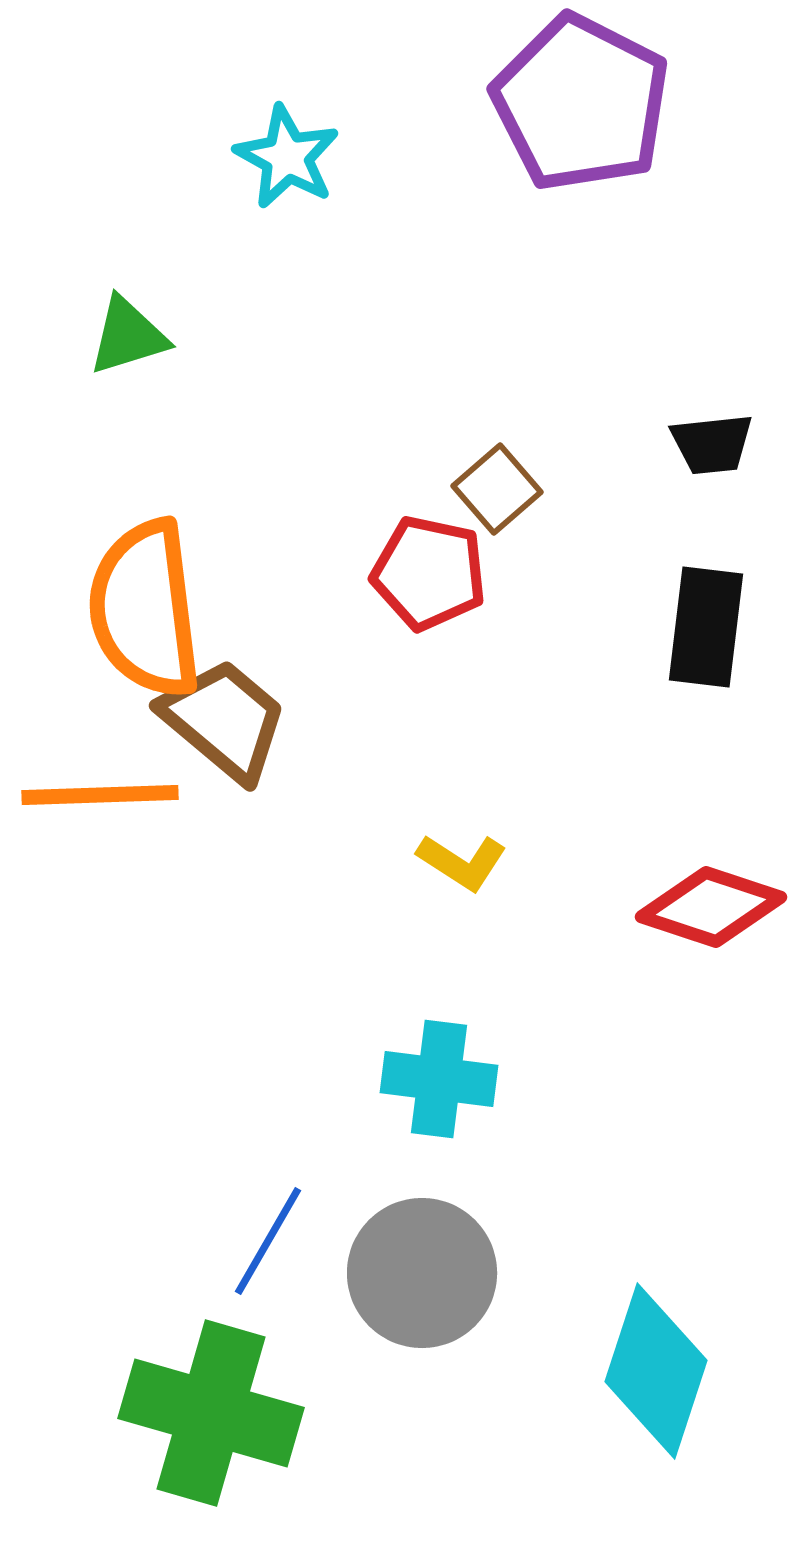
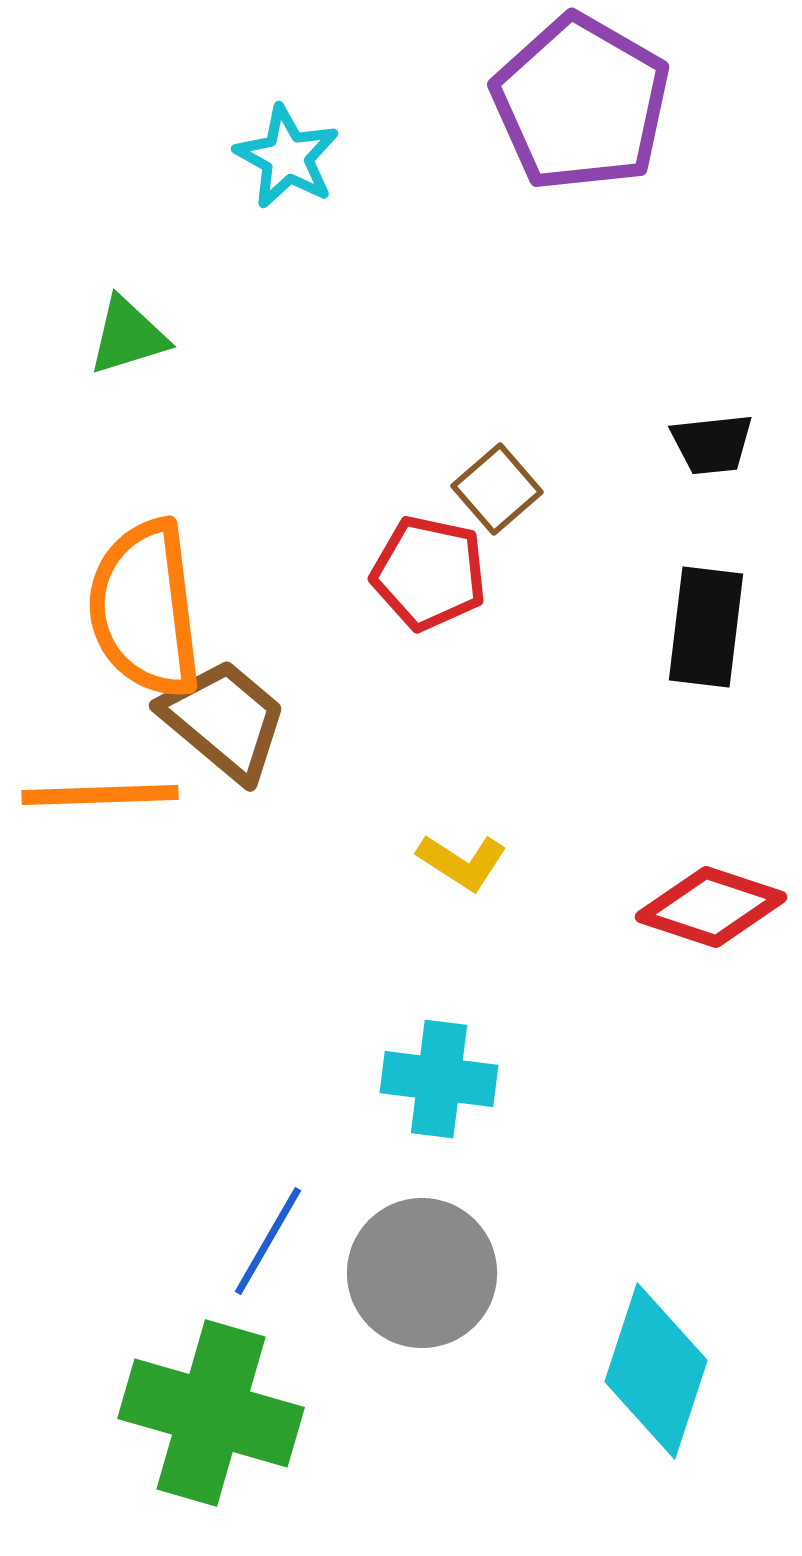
purple pentagon: rotated 3 degrees clockwise
